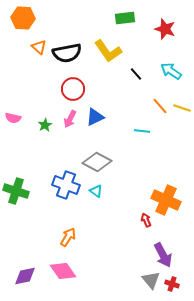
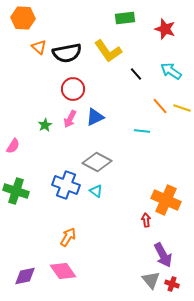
pink semicircle: moved 28 px down; rotated 70 degrees counterclockwise
red arrow: rotated 16 degrees clockwise
